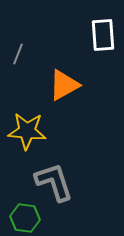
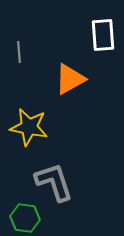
gray line: moved 1 px right, 2 px up; rotated 25 degrees counterclockwise
orange triangle: moved 6 px right, 6 px up
yellow star: moved 2 px right, 4 px up; rotated 6 degrees clockwise
